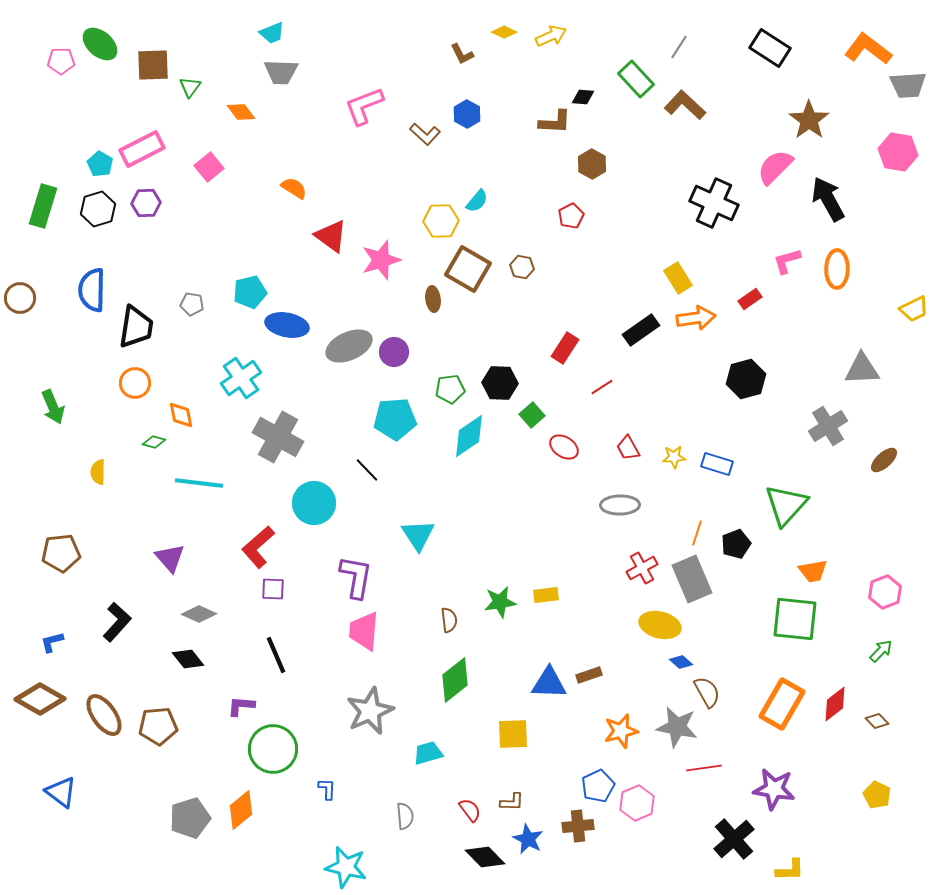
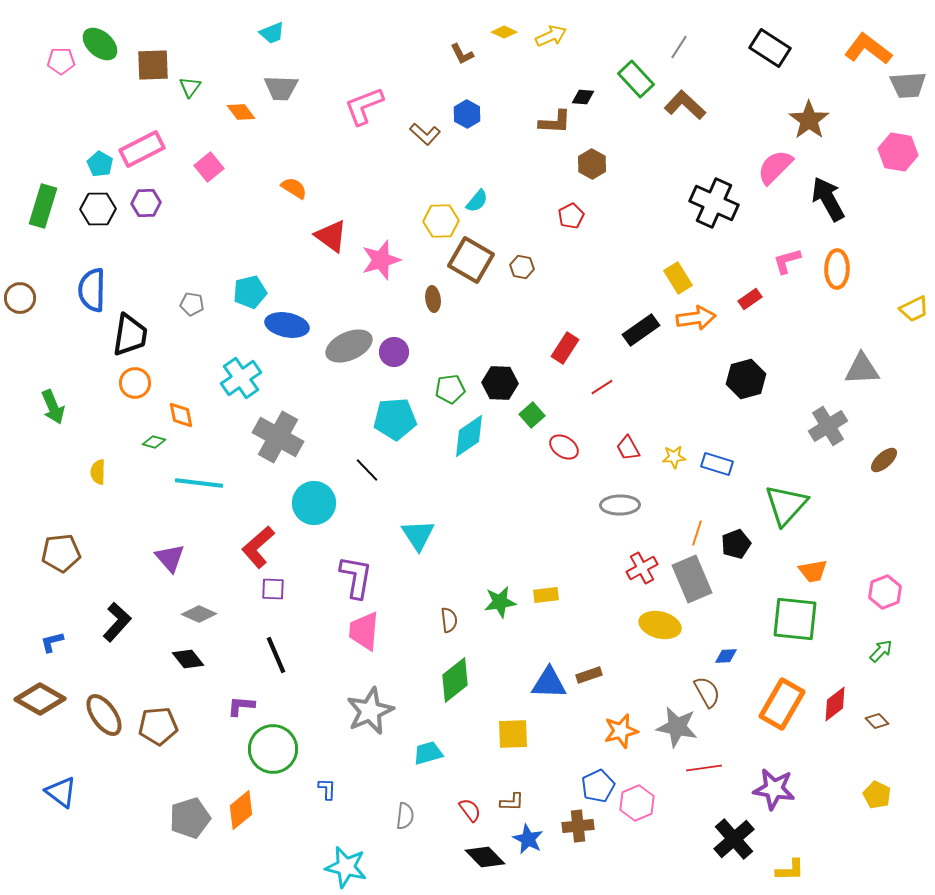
gray trapezoid at (281, 72): moved 16 px down
black hexagon at (98, 209): rotated 16 degrees clockwise
brown square at (468, 269): moved 3 px right, 9 px up
black trapezoid at (136, 327): moved 6 px left, 8 px down
blue diamond at (681, 662): moved 45 px right, 6 px up; rotated 45 degrees counterclockwise
gray semicircle at (405, 816): rotated 12 degrees clockwise
